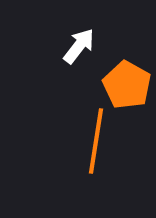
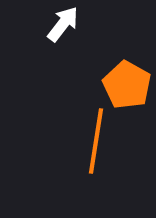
white arrow: moved 16 px left, 22 px up
